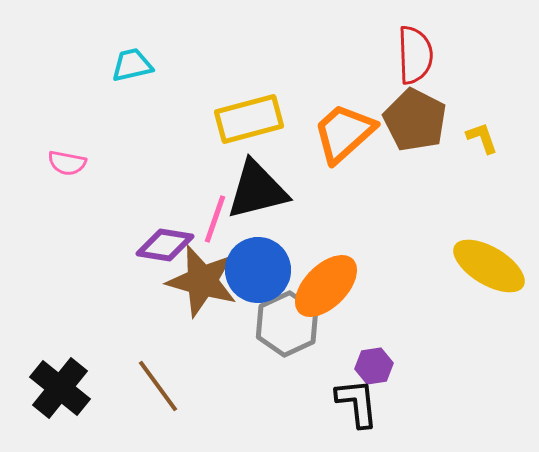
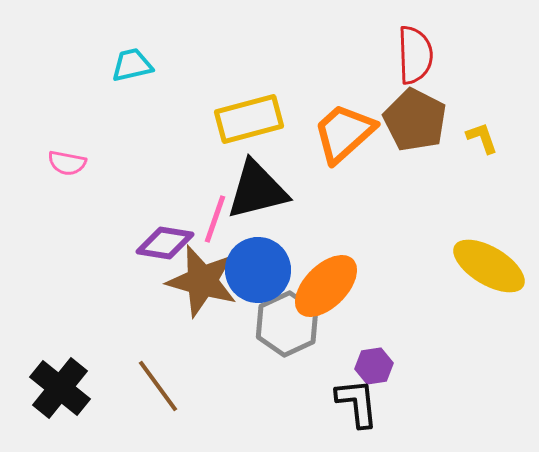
purple diamond: moved 2 px up
